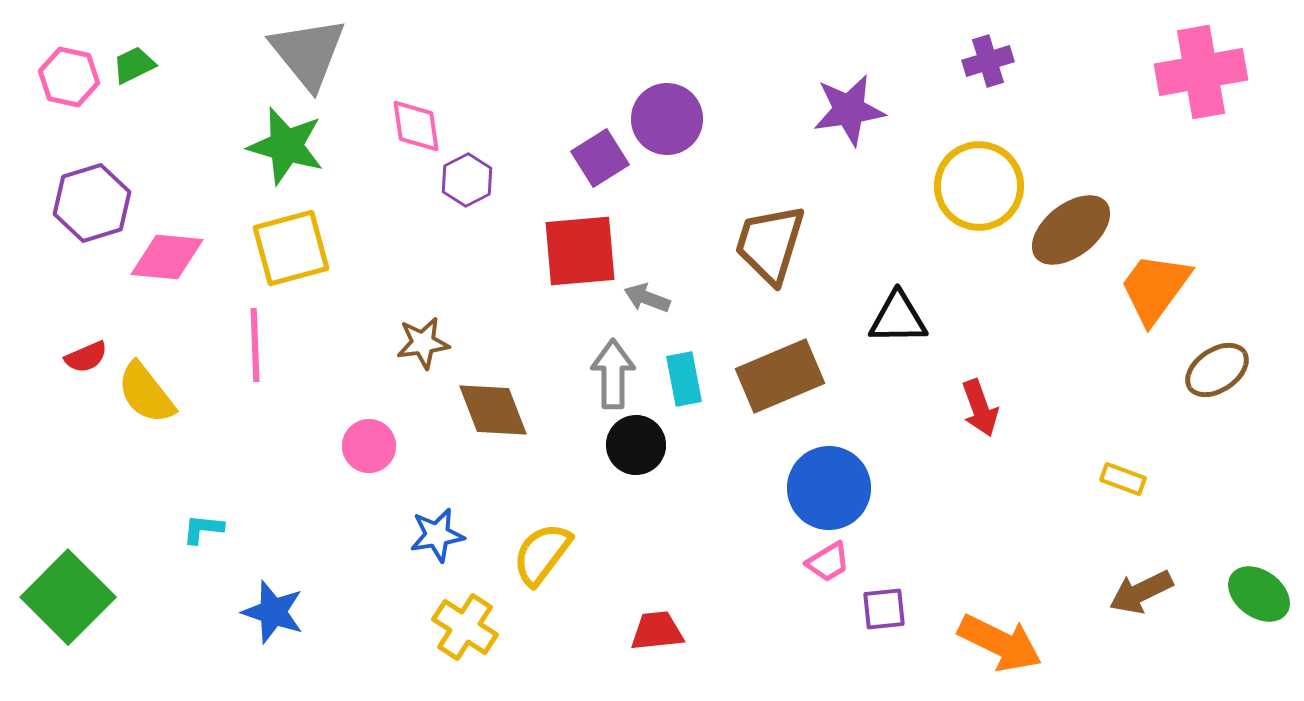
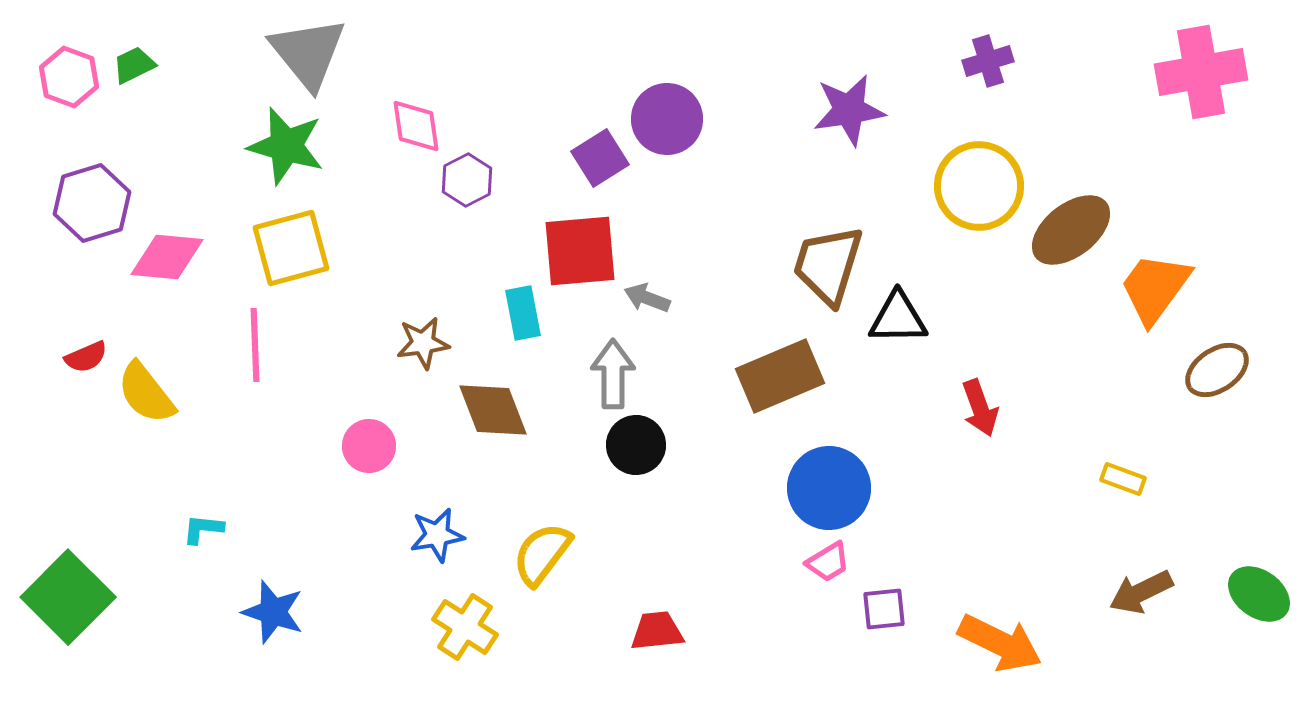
pink hexagon at (69, 77): rotated 8 degrees clockwise
brown trapezoid at (770, 244): moved 58 px right, 21 px down
cyan rectangle at (684, 379): moved 161 px left, 66 px up
